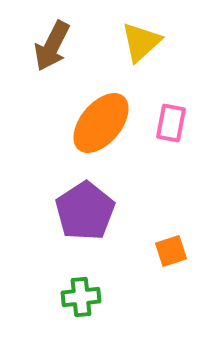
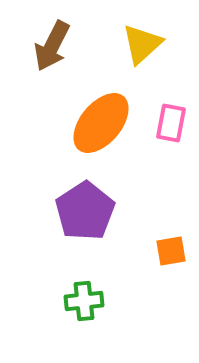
yellow triangle: moved 1 px right, 2 px down
orange square: rotated 8 degrees clockwise
green cross: moved 3 px right, 4 px down
